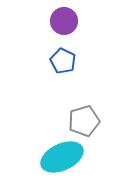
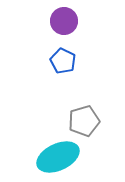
cyan ellipse: moved 4 px left
